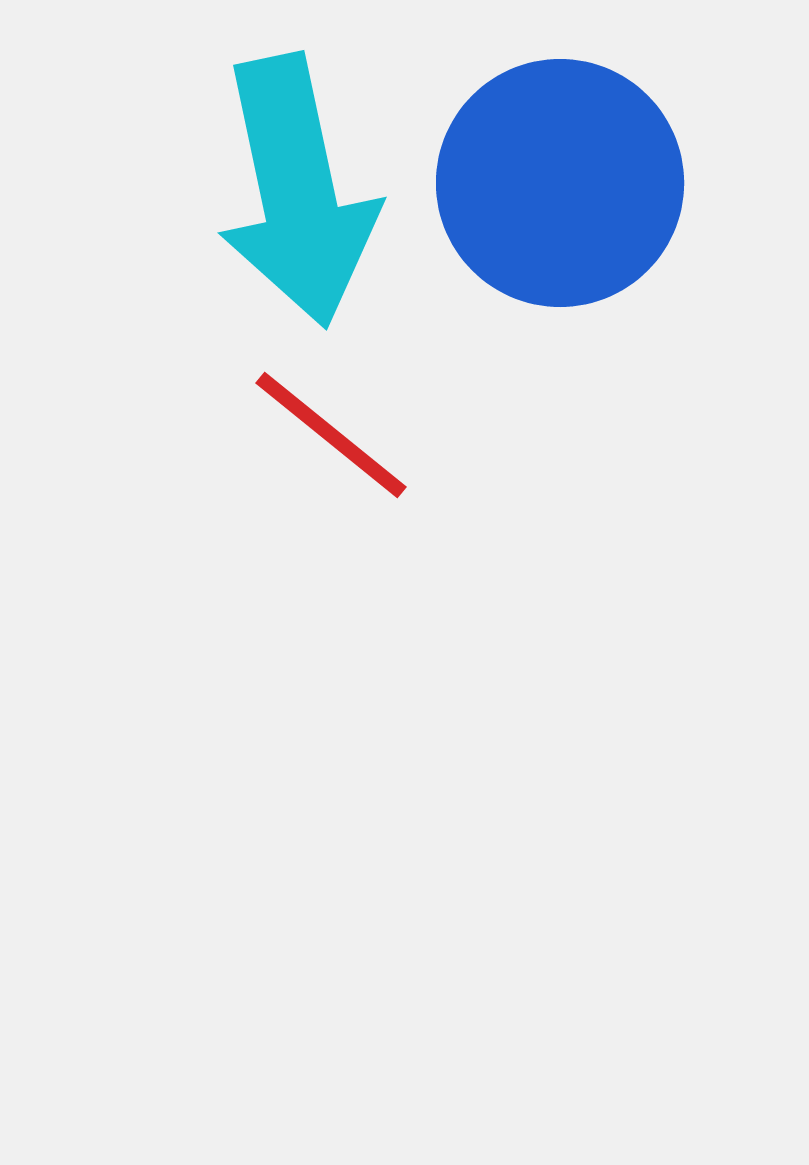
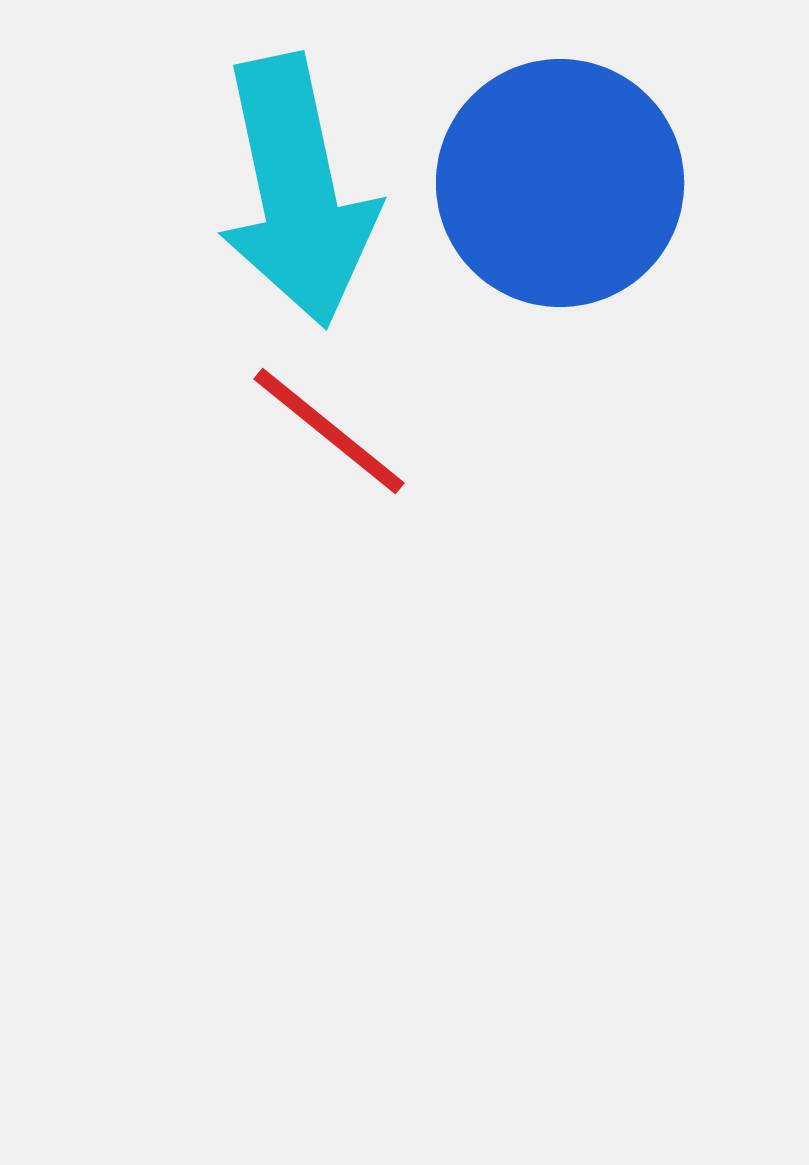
red line: moved 2 px left, 4 px up
